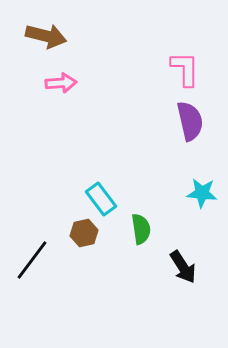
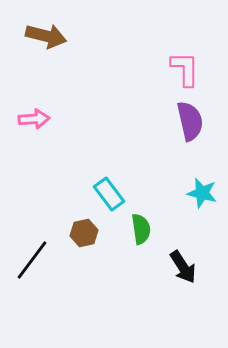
pink arrow: moved 27 px left, 36 px down
cyan star: rotated 8 degrees clockwise
cyan rectangle: moved 8 px right, 5 px up
